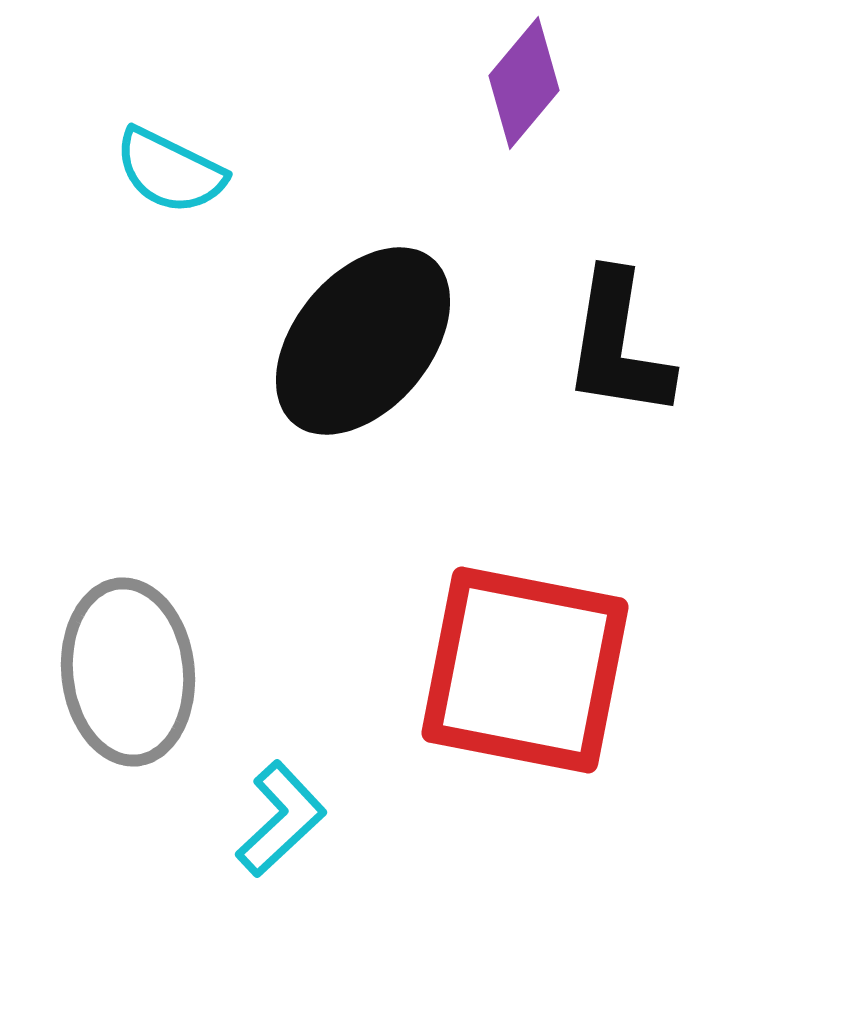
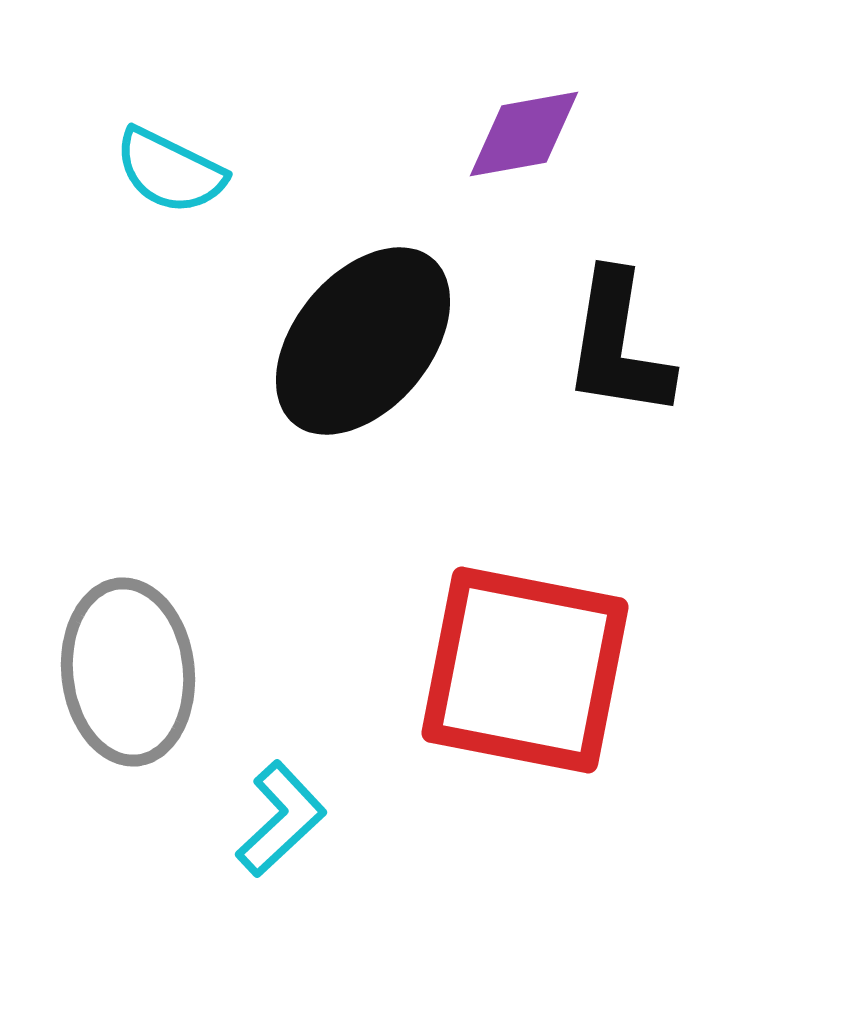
purple diamond: moved 51 px down; rotated 40 degrees clockwise
